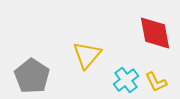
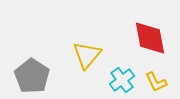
red diamond: moved 5 px left, 5 px down
cyan cross: moved 4 px left
